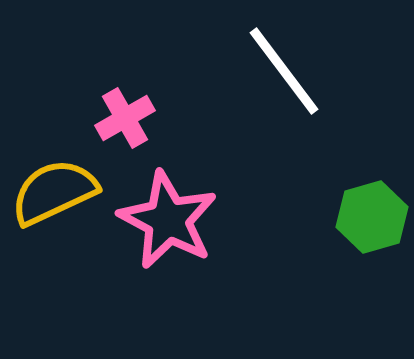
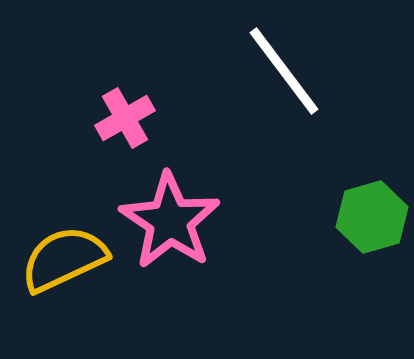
yellow semicircle: moved 10 px right, 67 px down
pink star: moved 2 px right, 1 px down; rotated 6 degrees clockwise
